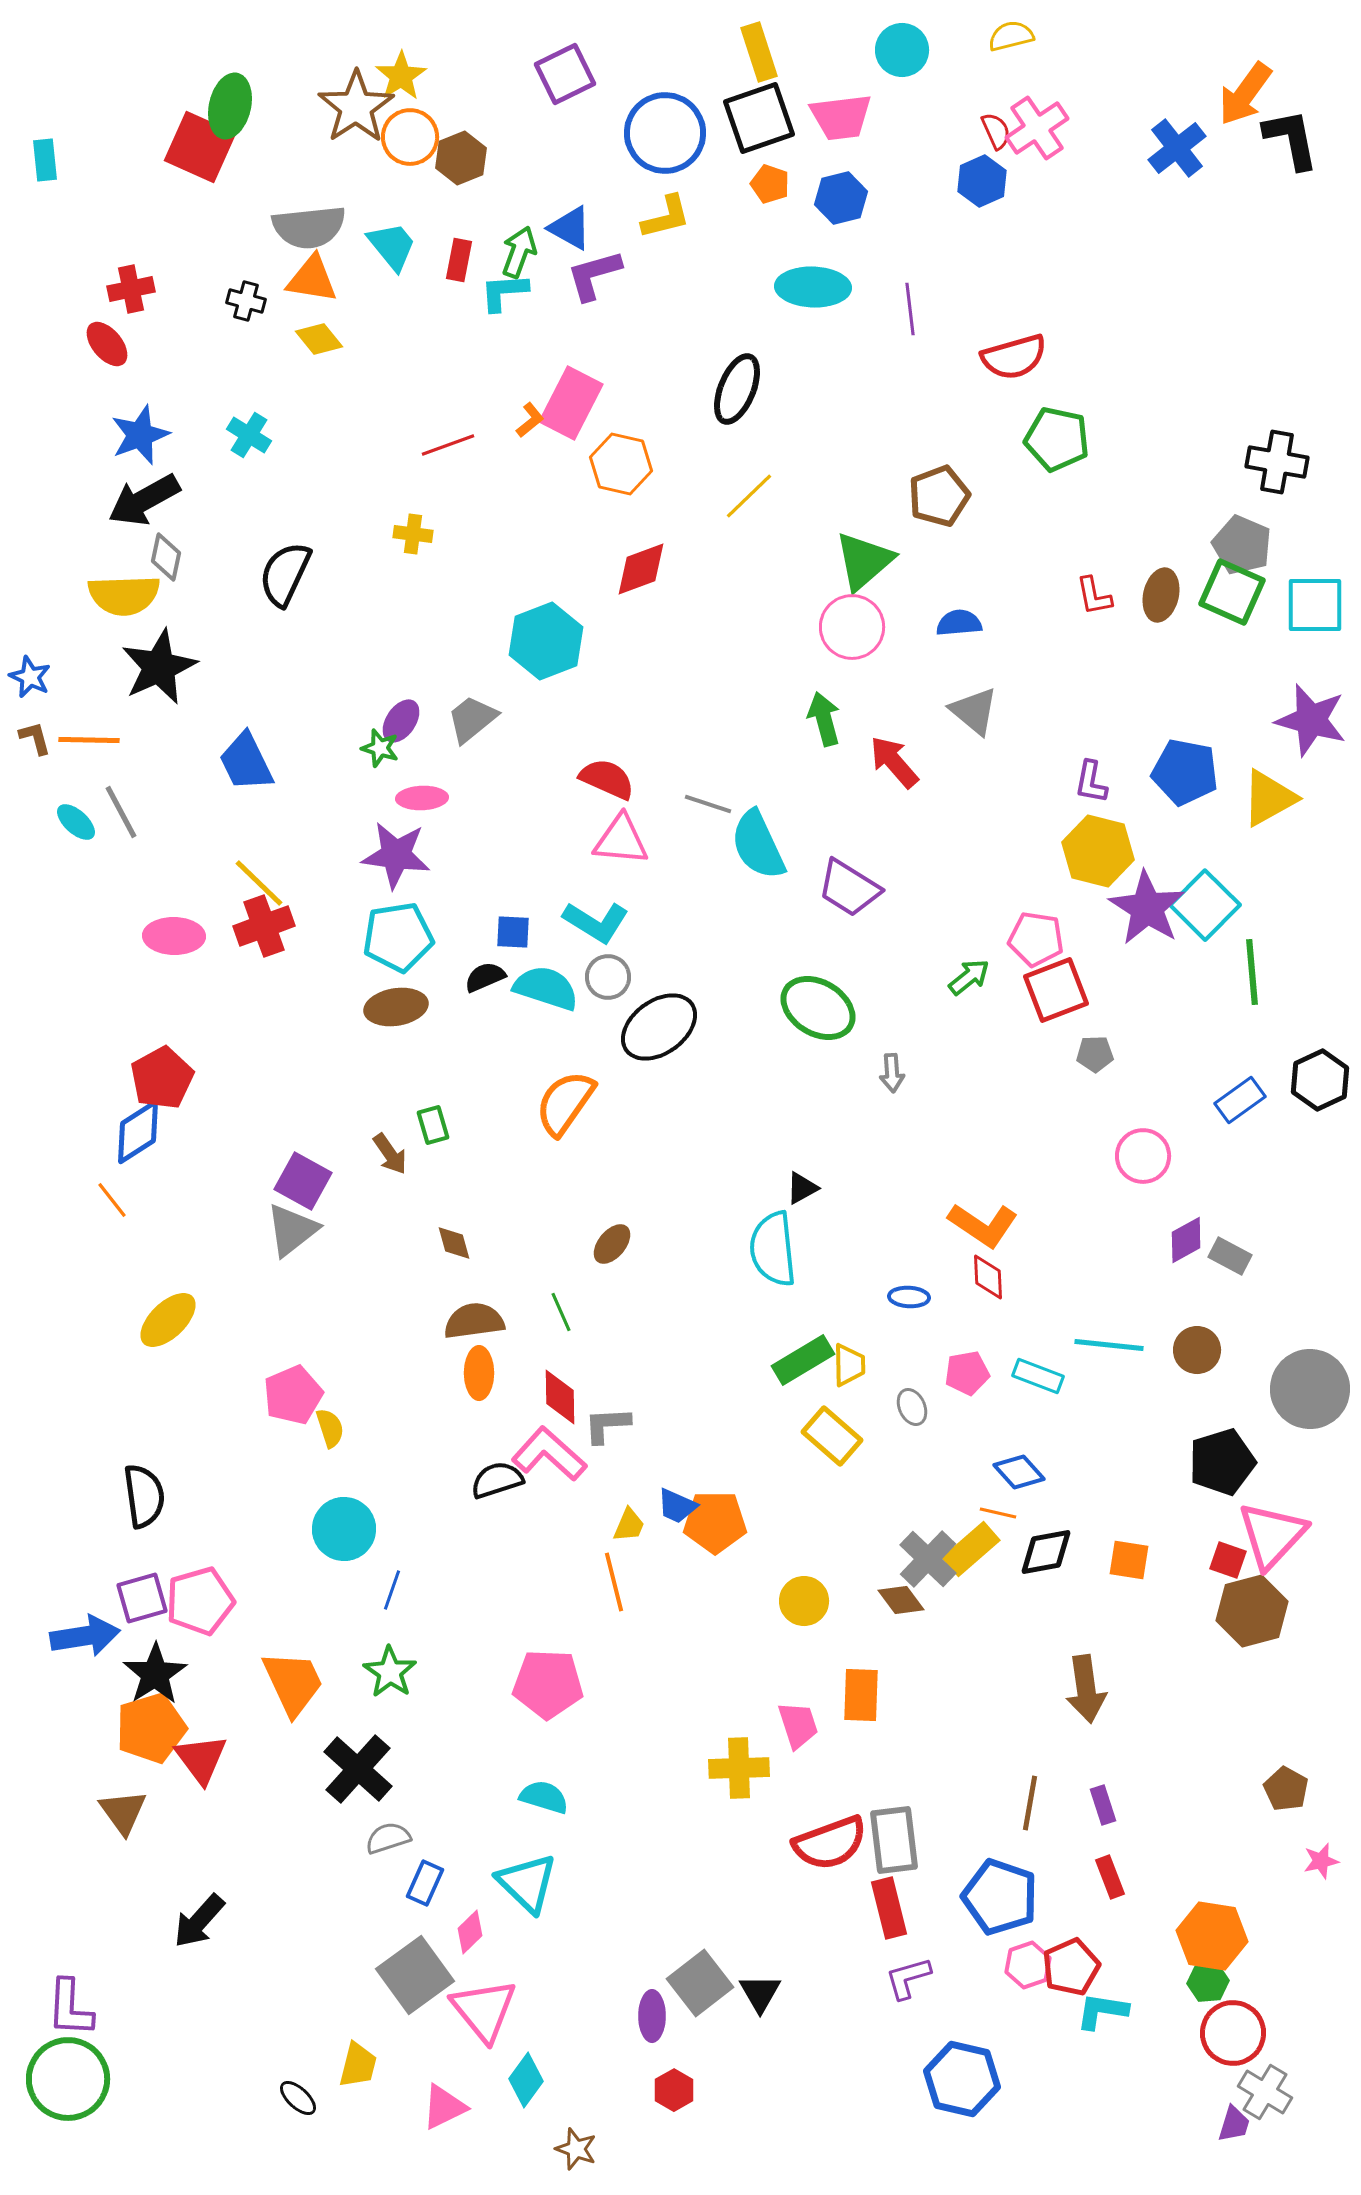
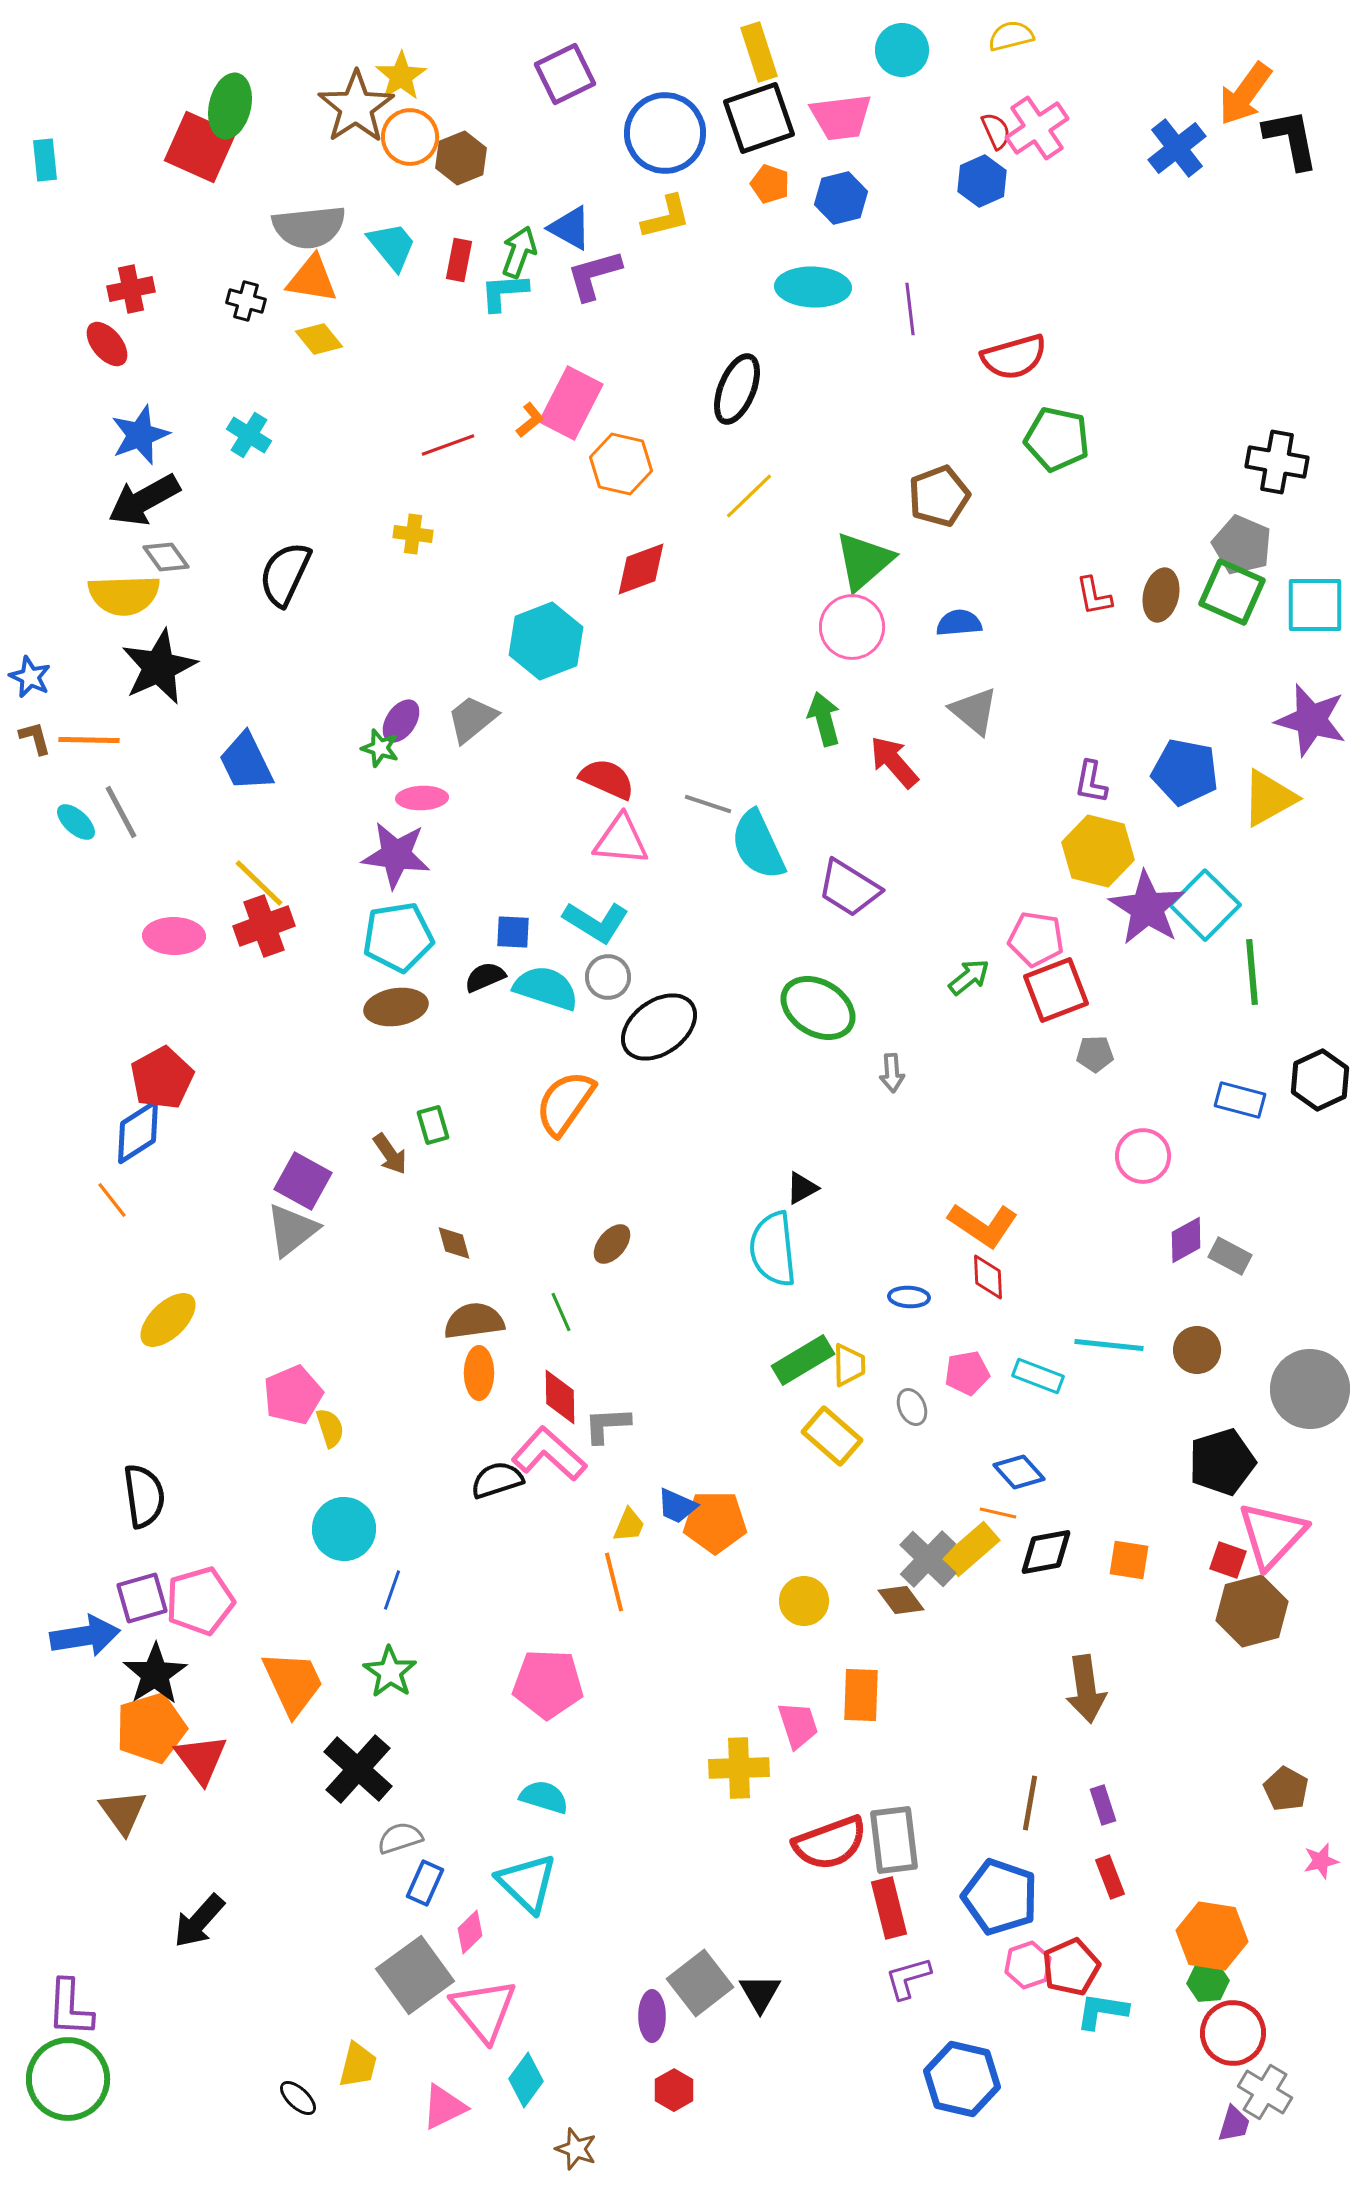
gray diamond at (166, 557): rotated 48 degrees counterclockwise
blue rectangle at (1240, 1100): rotated 51 degrees clockwise
gray semicircle at (388, 1838): moved 12 px right
